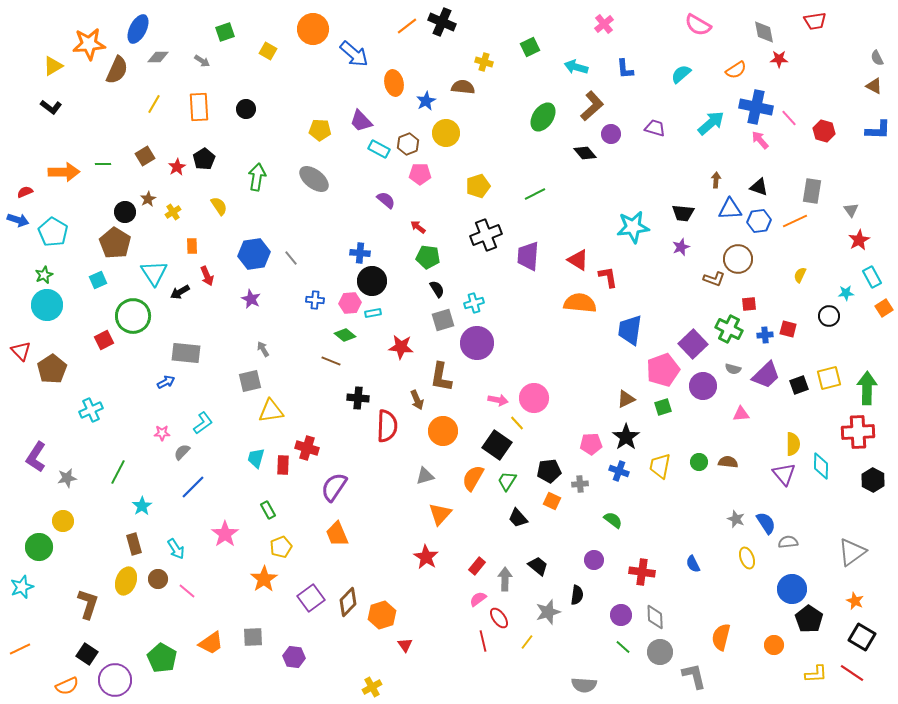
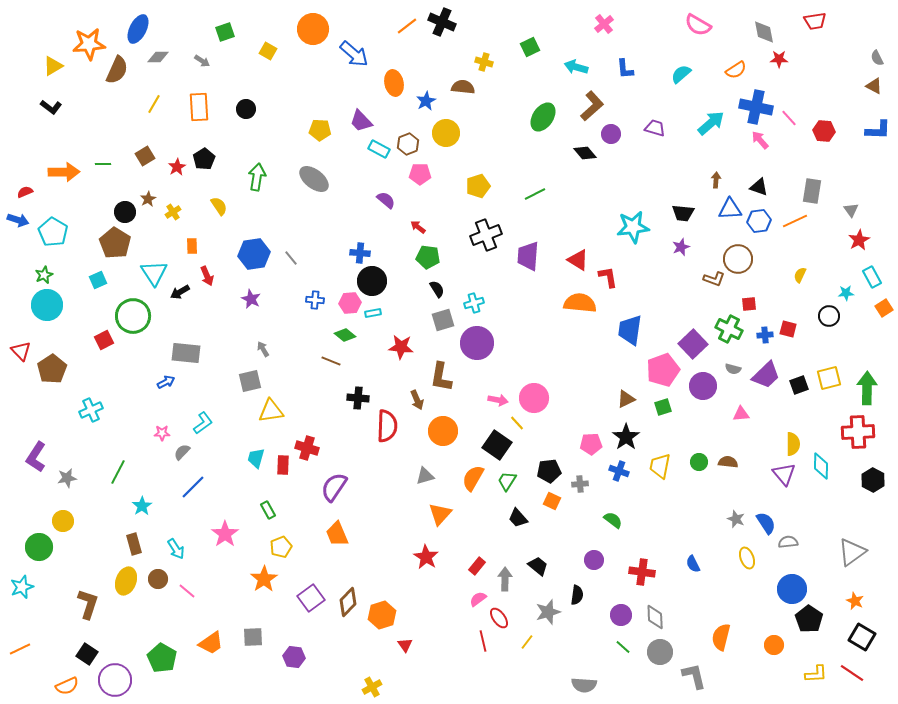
red hexagon at (824, 131): rotated 10 degrees counterclockwise
